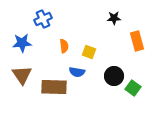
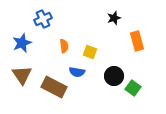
black star: rotated 16 degrees counterclockwise
blue star: rotated 18 degrees counterclockwise
yellow square: moved 1 px right
brown rectangle: rotated 25 degrees clockwise
